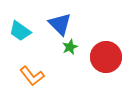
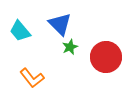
cyan trapezoid: rotated 15 degrees clockwise
orange L-shape: moved 2 px down
